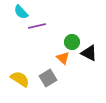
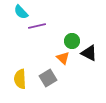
green circle: moved 1 px up
yellow semicircle: rotated 126 degrees counterclockwise
